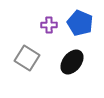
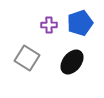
blue pentagon: rotated 30 degrees clockwise
